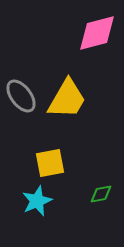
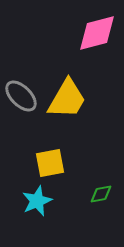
gray ellipse: rotated 8 degrees counterclockwise
